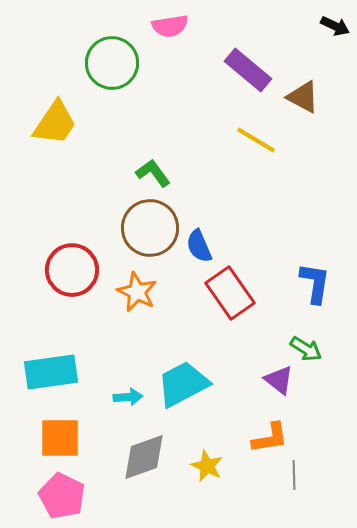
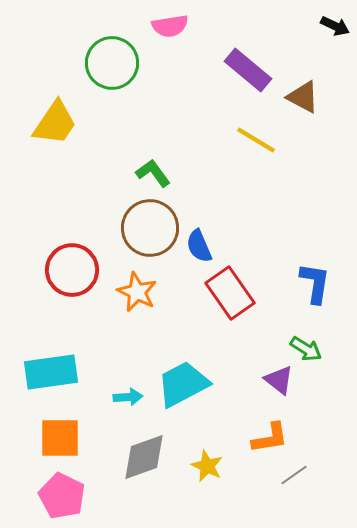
gray line: rotated 56 degrees clockwise
